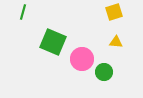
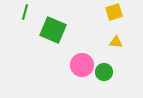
green line: moved 2 px right
green square: moved 12 px up
pink circle: moved 6 px down
